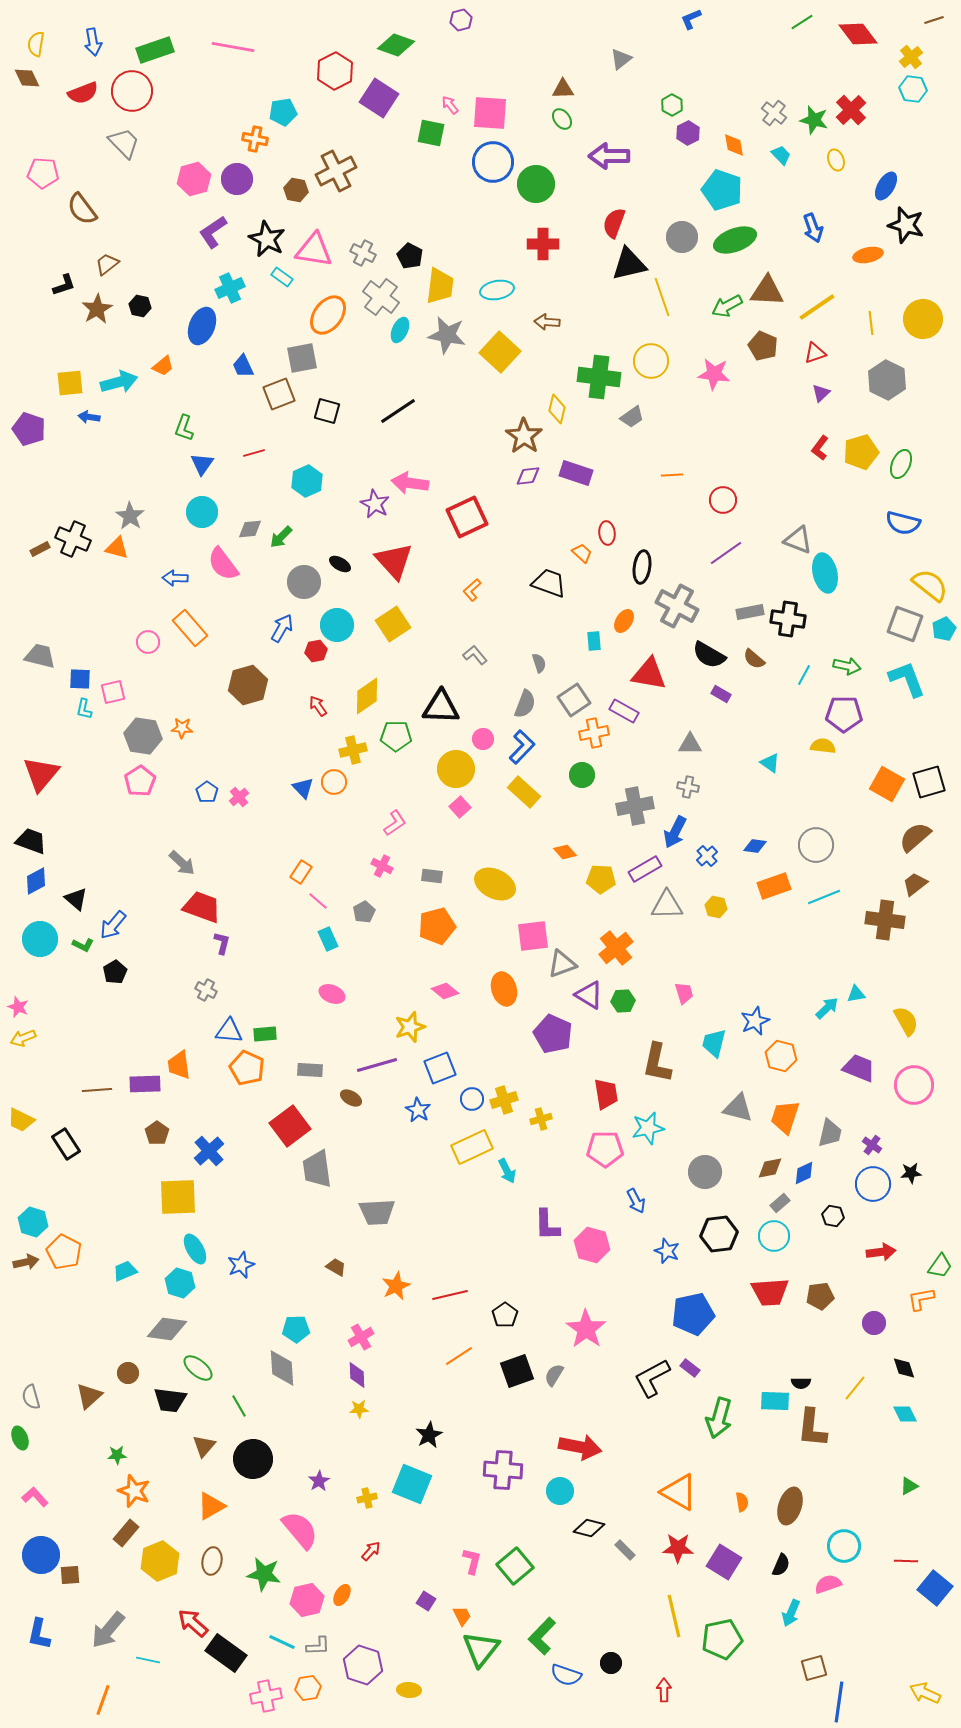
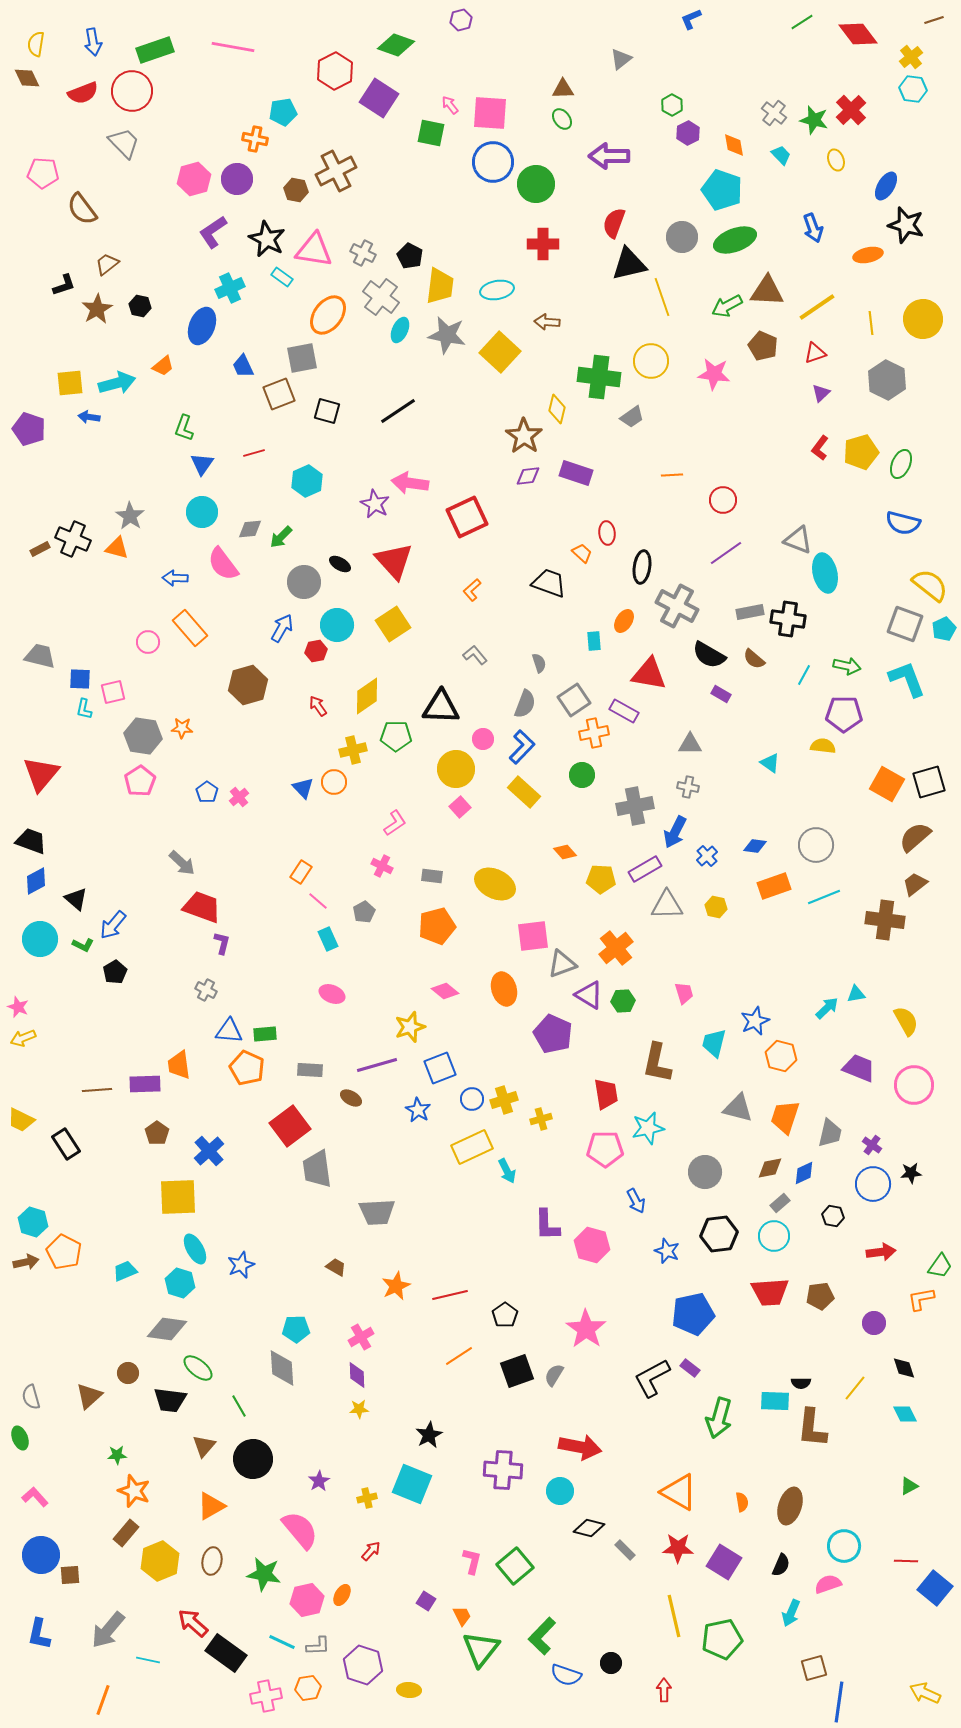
cyan arrow at (119, 382): moved 2 px left, 1 px down
